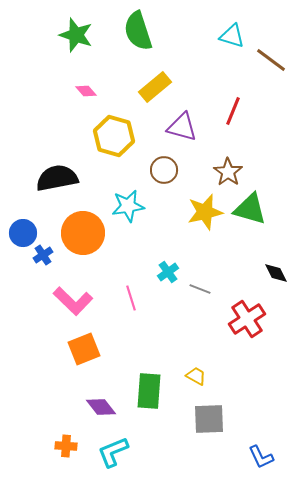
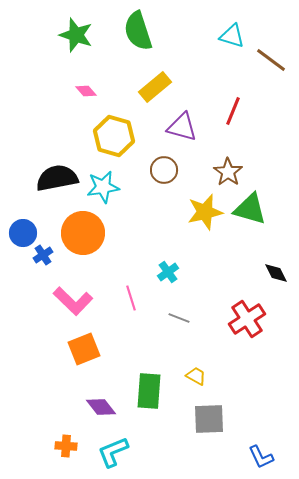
cyan star: moved 25 px left, 19 px up
gray line: moved 21 px left, 29 px down
